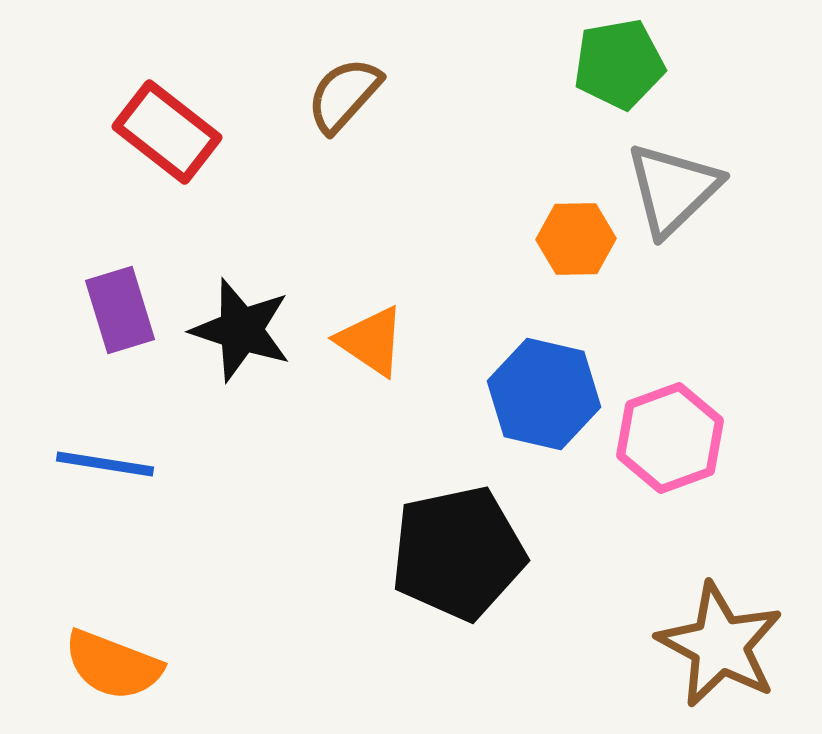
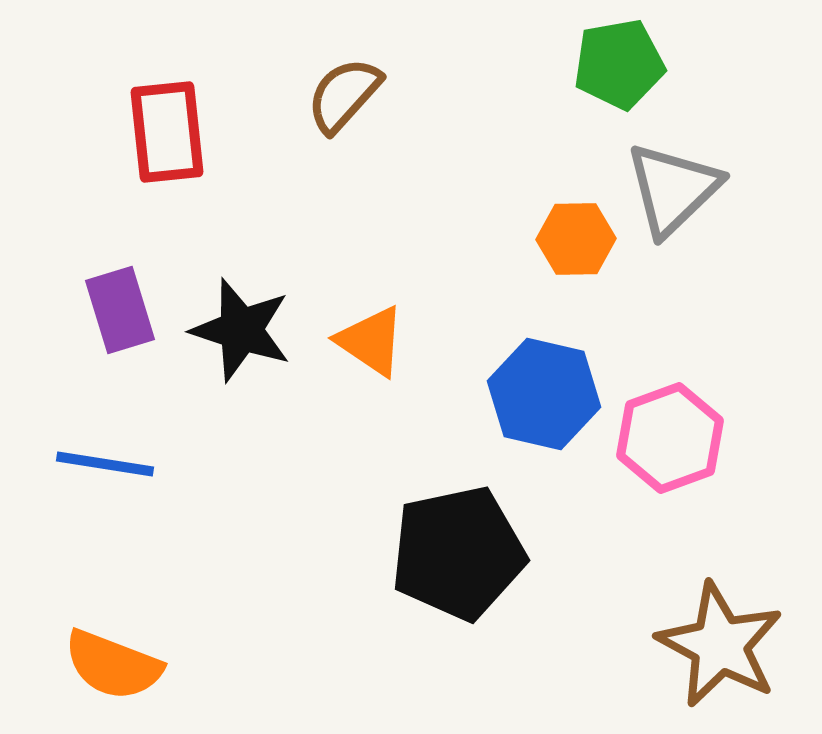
red rectangle: rotated 46 degrees clockwise
